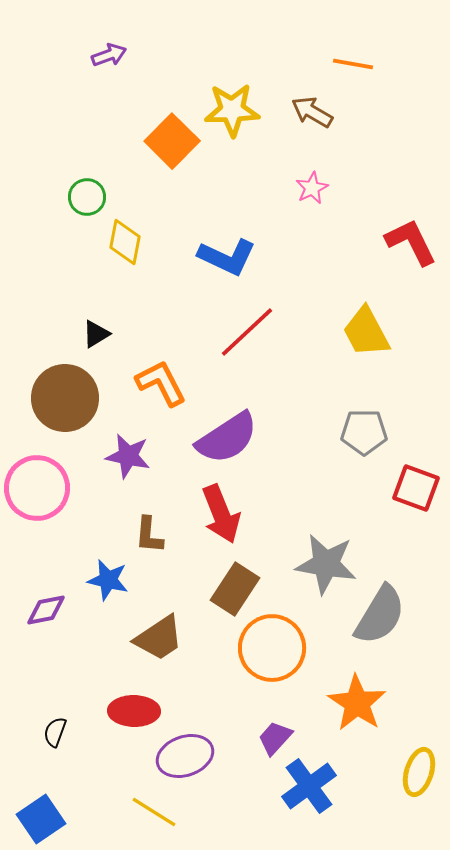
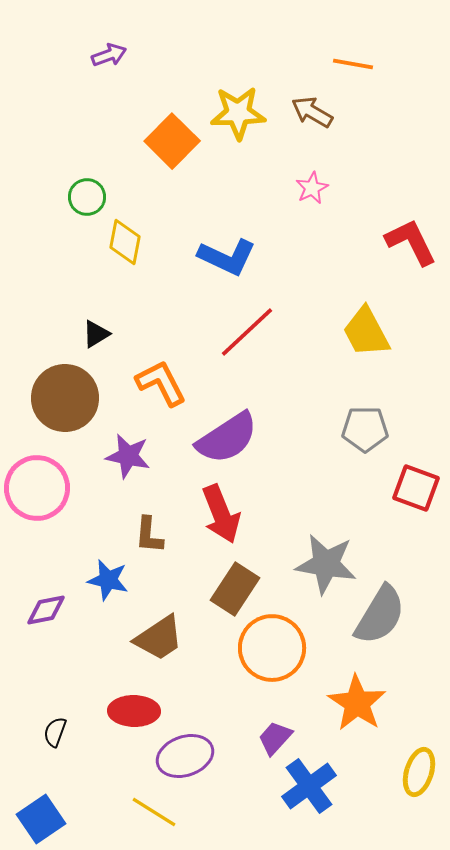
yellow star: moved 6 px right, 3 px down
gray pentagon: moved 1 px right, 3 px up
